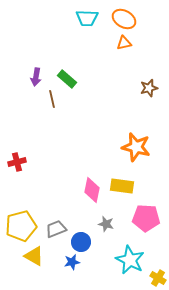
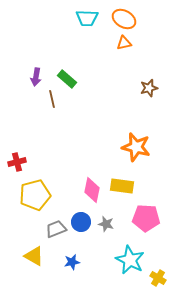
yellow pentagon: moved 14 px right, 31 px up
blue circle: moved 20 px up
